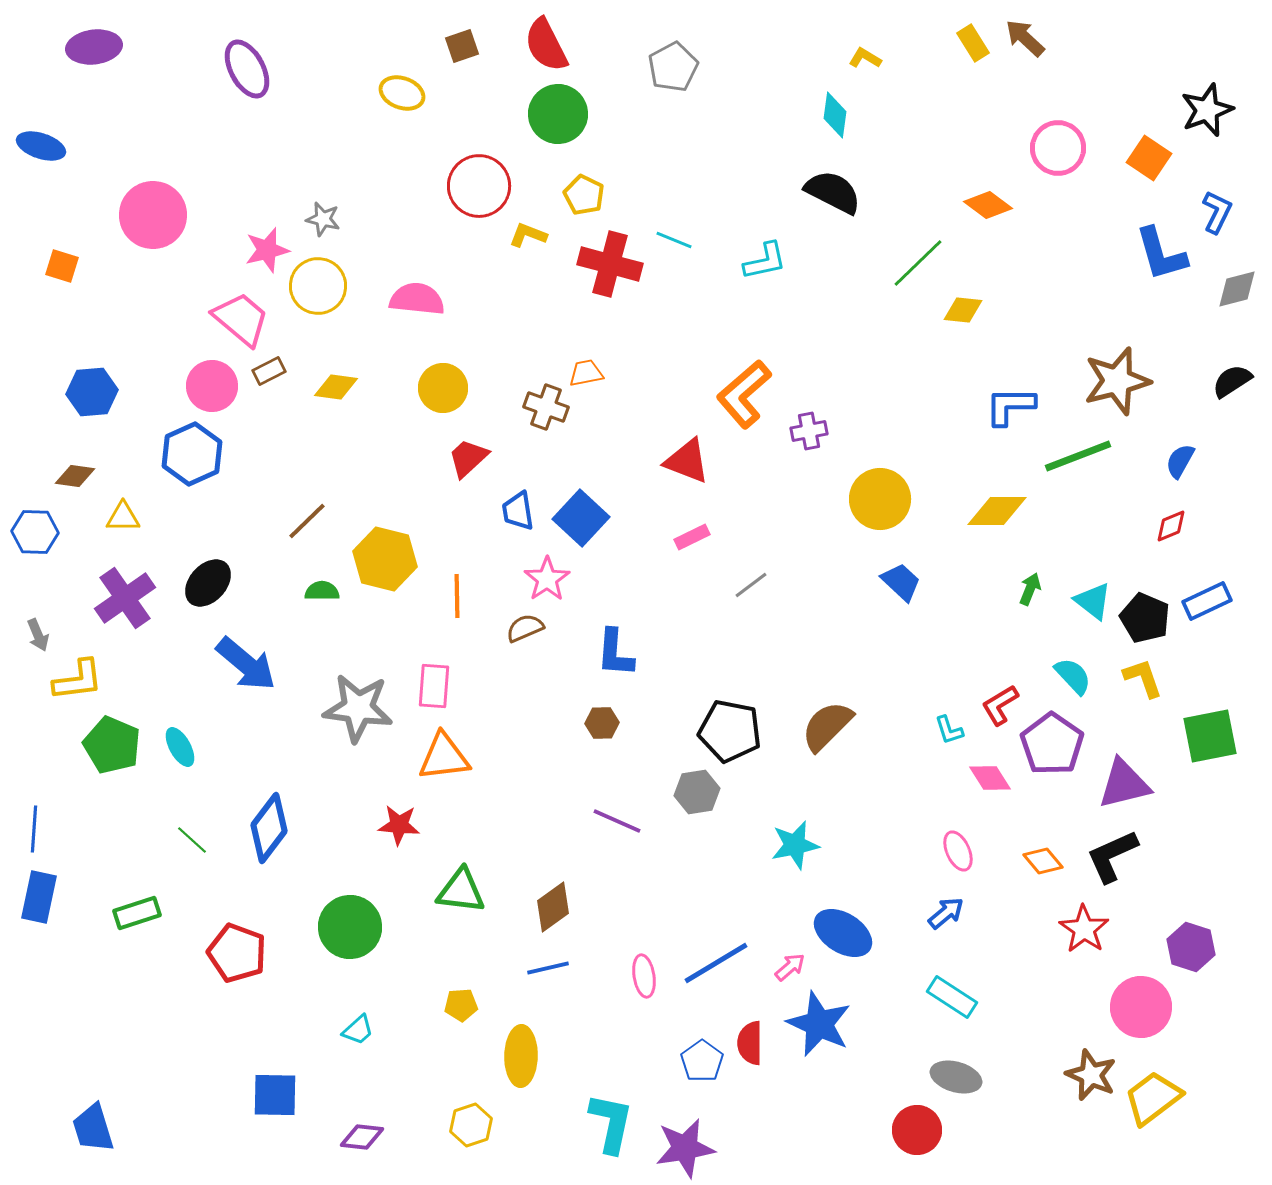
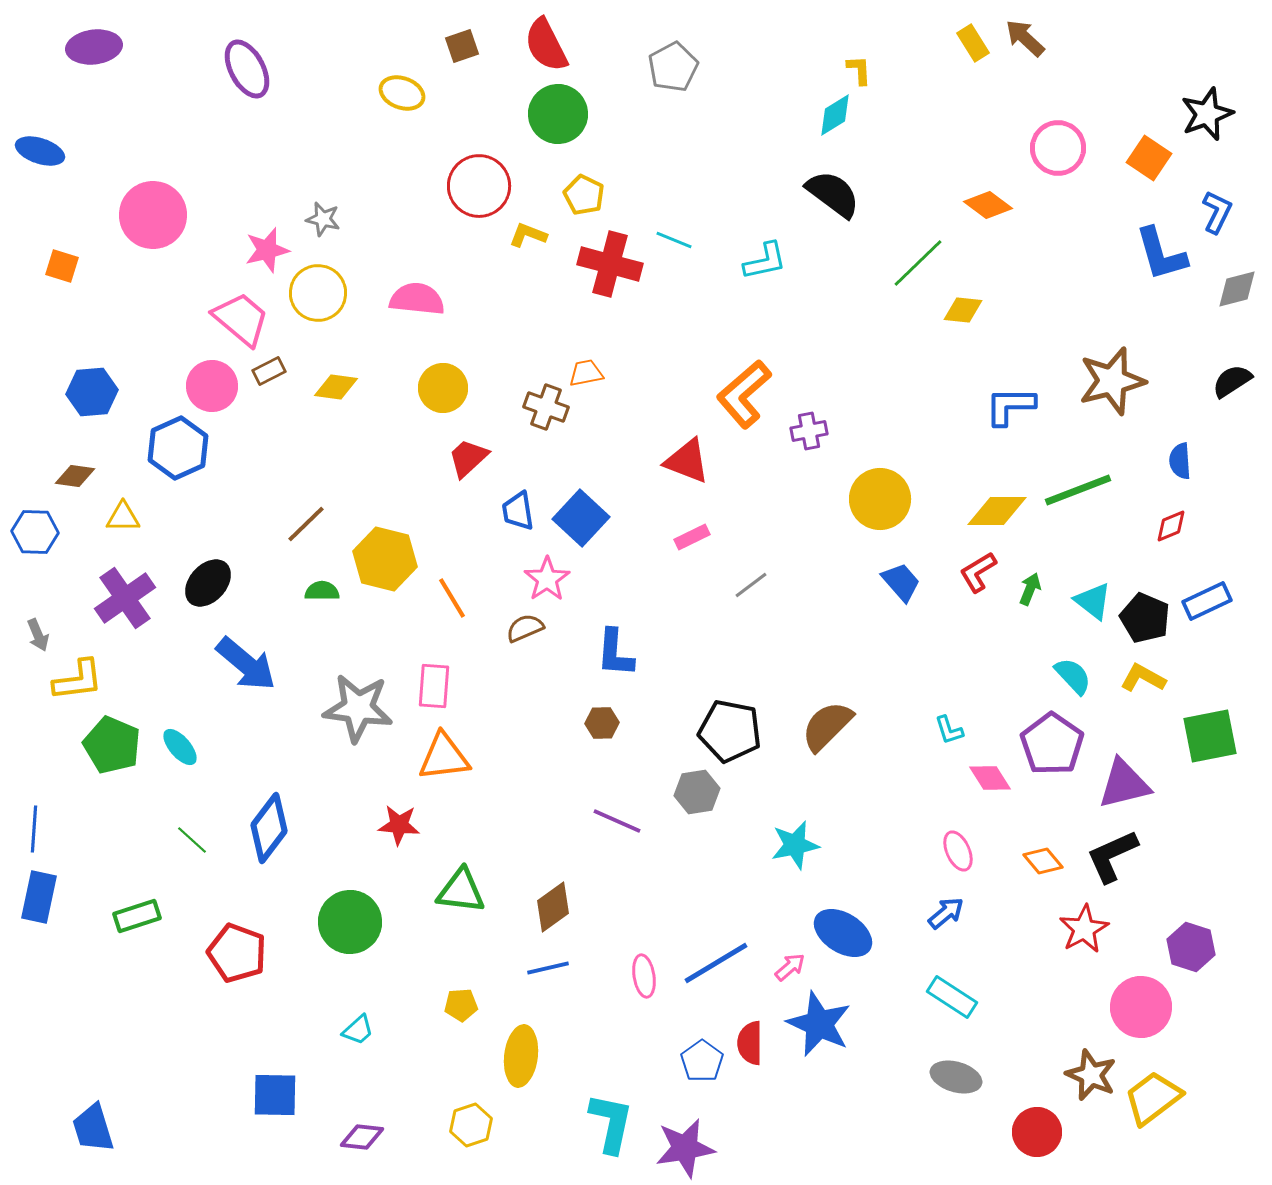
yellow L-shape at (865, 58): moved 6 px left, 12 px down; rotated 56 degrees clockwise
black star at (1207, 110): moved 4 px down
cyan diamond at (835, 115): rotated 51 degrees clockwise
blue ellipse at (41, 146): moved 1 px left, 5 px down
black semicircle at (833, 192): moved 2 px down; rotated 10 degrees clockwise
yellow circle at (318, 286): moved 7 px down
brown star at (1117, 381): moved 5 px left
blue hexagon at (192, 454): moved 14 px left, 6 px up
green line at (1078, 456): moved 34 px down
blue semicircle at (1180, 461): rotated 33 degrees counterclockwise
brown line at (307, 521): moved 1 px left, 3 px down
blue trapezoid at (901, 582): rotated 6 degrees clockwise
orange line at (457, 596): moved 5 px left, 2 px down; rotated 30 degrees counterclockwise
yellow L-shape at (1143, 678): rotated 42 degrees counterclockwise
red L-shape at (1000, 705): moved 22 px left, 133 px up
cyan ellipse at (180, 747): rotated 12 degrees counterclockwise
green rectangle at (137, 913): moved 3 px down
green circle at (350, 927): moved 5 px up
red star at (1084, 929): rotated 9 degrees clockwise
yellow ellipse at (521, 1056): rotated 6 degrees clockwise
red circle at (917, 1130): moved 120 px right, 2 px down
